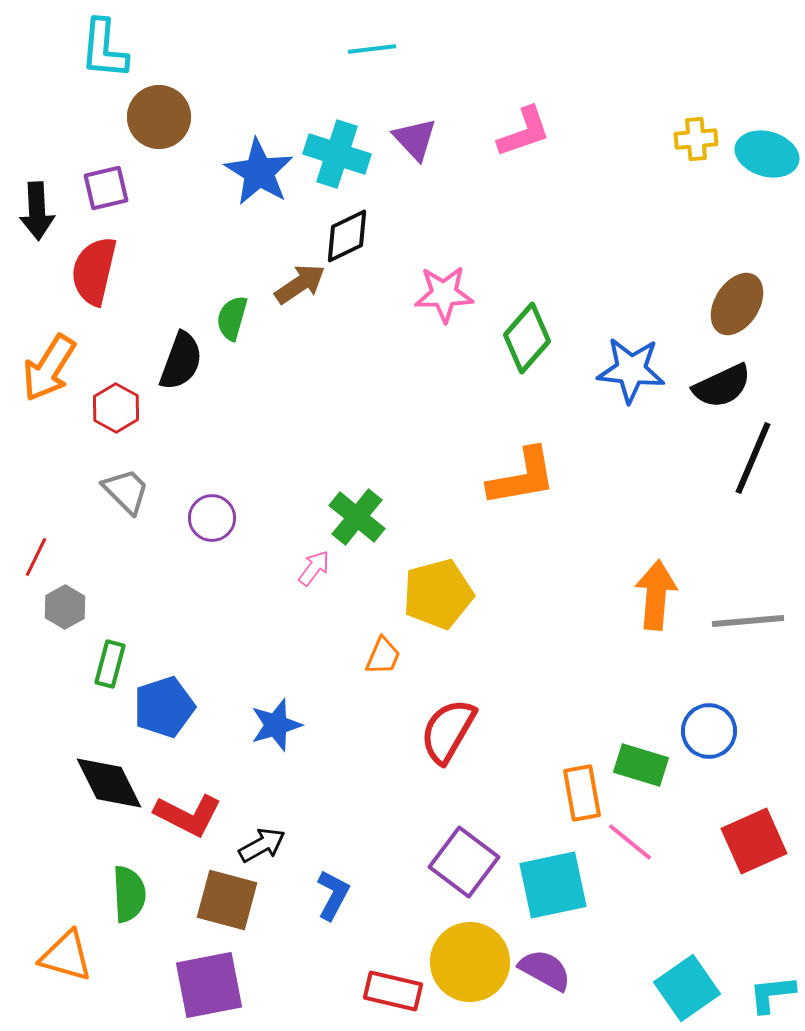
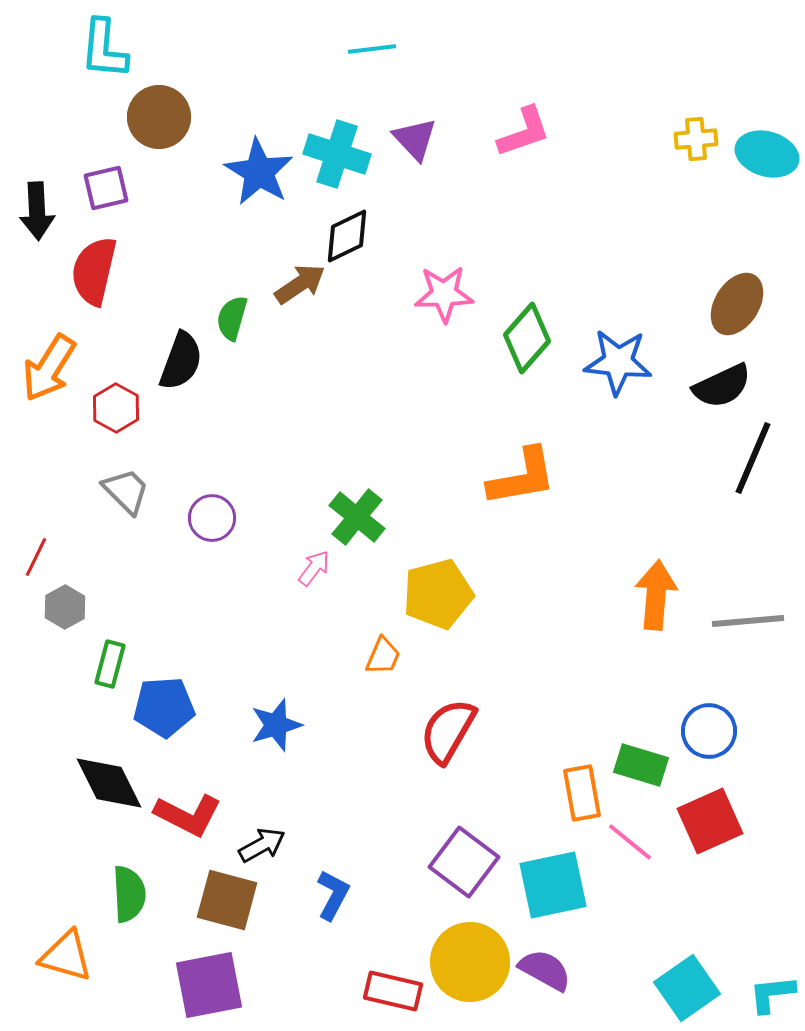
blue star at (631, 370): moved 13 px left, 8 px up
blue pentagon at (164, 707): rotated 14 degrees clockwise
red square at (754, 841): moved 44 px left, 20 px up
